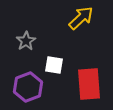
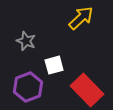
gray star: rotated 18 degrees counterclockwise
white square: rotated 24 degrees counterclockwise
red rectangle: moved 2 px left, 6 px down; rotated 40 degrees counterclockwise
